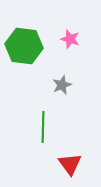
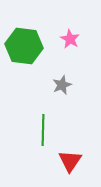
pink star: rotated 12 degrees clockwise
green line: moved 3 px down
red triangle: moved 3 px up; rotated 10 degrees clockwise
